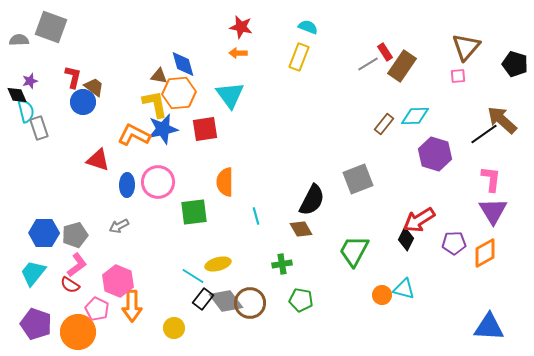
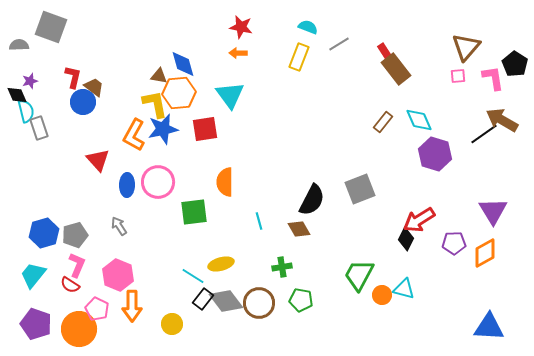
gray semicircle at (19, 40): moved 5 px down
gray line at (368, 64): moved 29 px left, 20 px up
black pentagon at (515, 64): rotated 15 degrees clockwise
brown rectangle at (402, 66): moved 6 px left, 3 px down; rotated 72 degrees counterclockwise
cyan diamond at (415, 116): moved 4 px right, 4 px down; rotated 68 degrees clockwise
brown arrow at (502, 120): rotated 12 degrees counterclockwise
brown rectangle at (384, 124): moved 1 px left, 2 px up
orange L-shape at (134, 135): rotated 88 degrees counterclockwise
red triangle at (98, 160): rotated 30 degrees clockwise
gray square at (358, 179): moved 2 px right, 10 px down
pink L-shape at (491, 179): moved 2 px right, 101 px up; rotated 16 degrees counterclockwise
cyan line at (256, 216): moved 3 px right, 5 px down
gray arrow at (119, 226): rotated 84 degrees clockwise
brown diamond at (301, 229): moved 2 px left
blue hexagon at (44, 233): rotated 16 degrees counterclockwise
green trapezoid at (354, 251): moved 5 px right, 24 px down
yellow ellipse at (218, 264): moved 3 px right
green cross at (282, 264): moved 3 px down
pink L-shape at (77, 265): rotated 30 degrees counterclockwise
cyan trapezoid at (33, 273): moved 2 px down
pink hexagon at (118, 281): moved 6 px up
brown circle at (250, 303): moved 9 px right
yellow circle at (174, 328): moved 2 px left, 4 px up
orange circle at (78, 332): moved 1 px right, 3 px up
